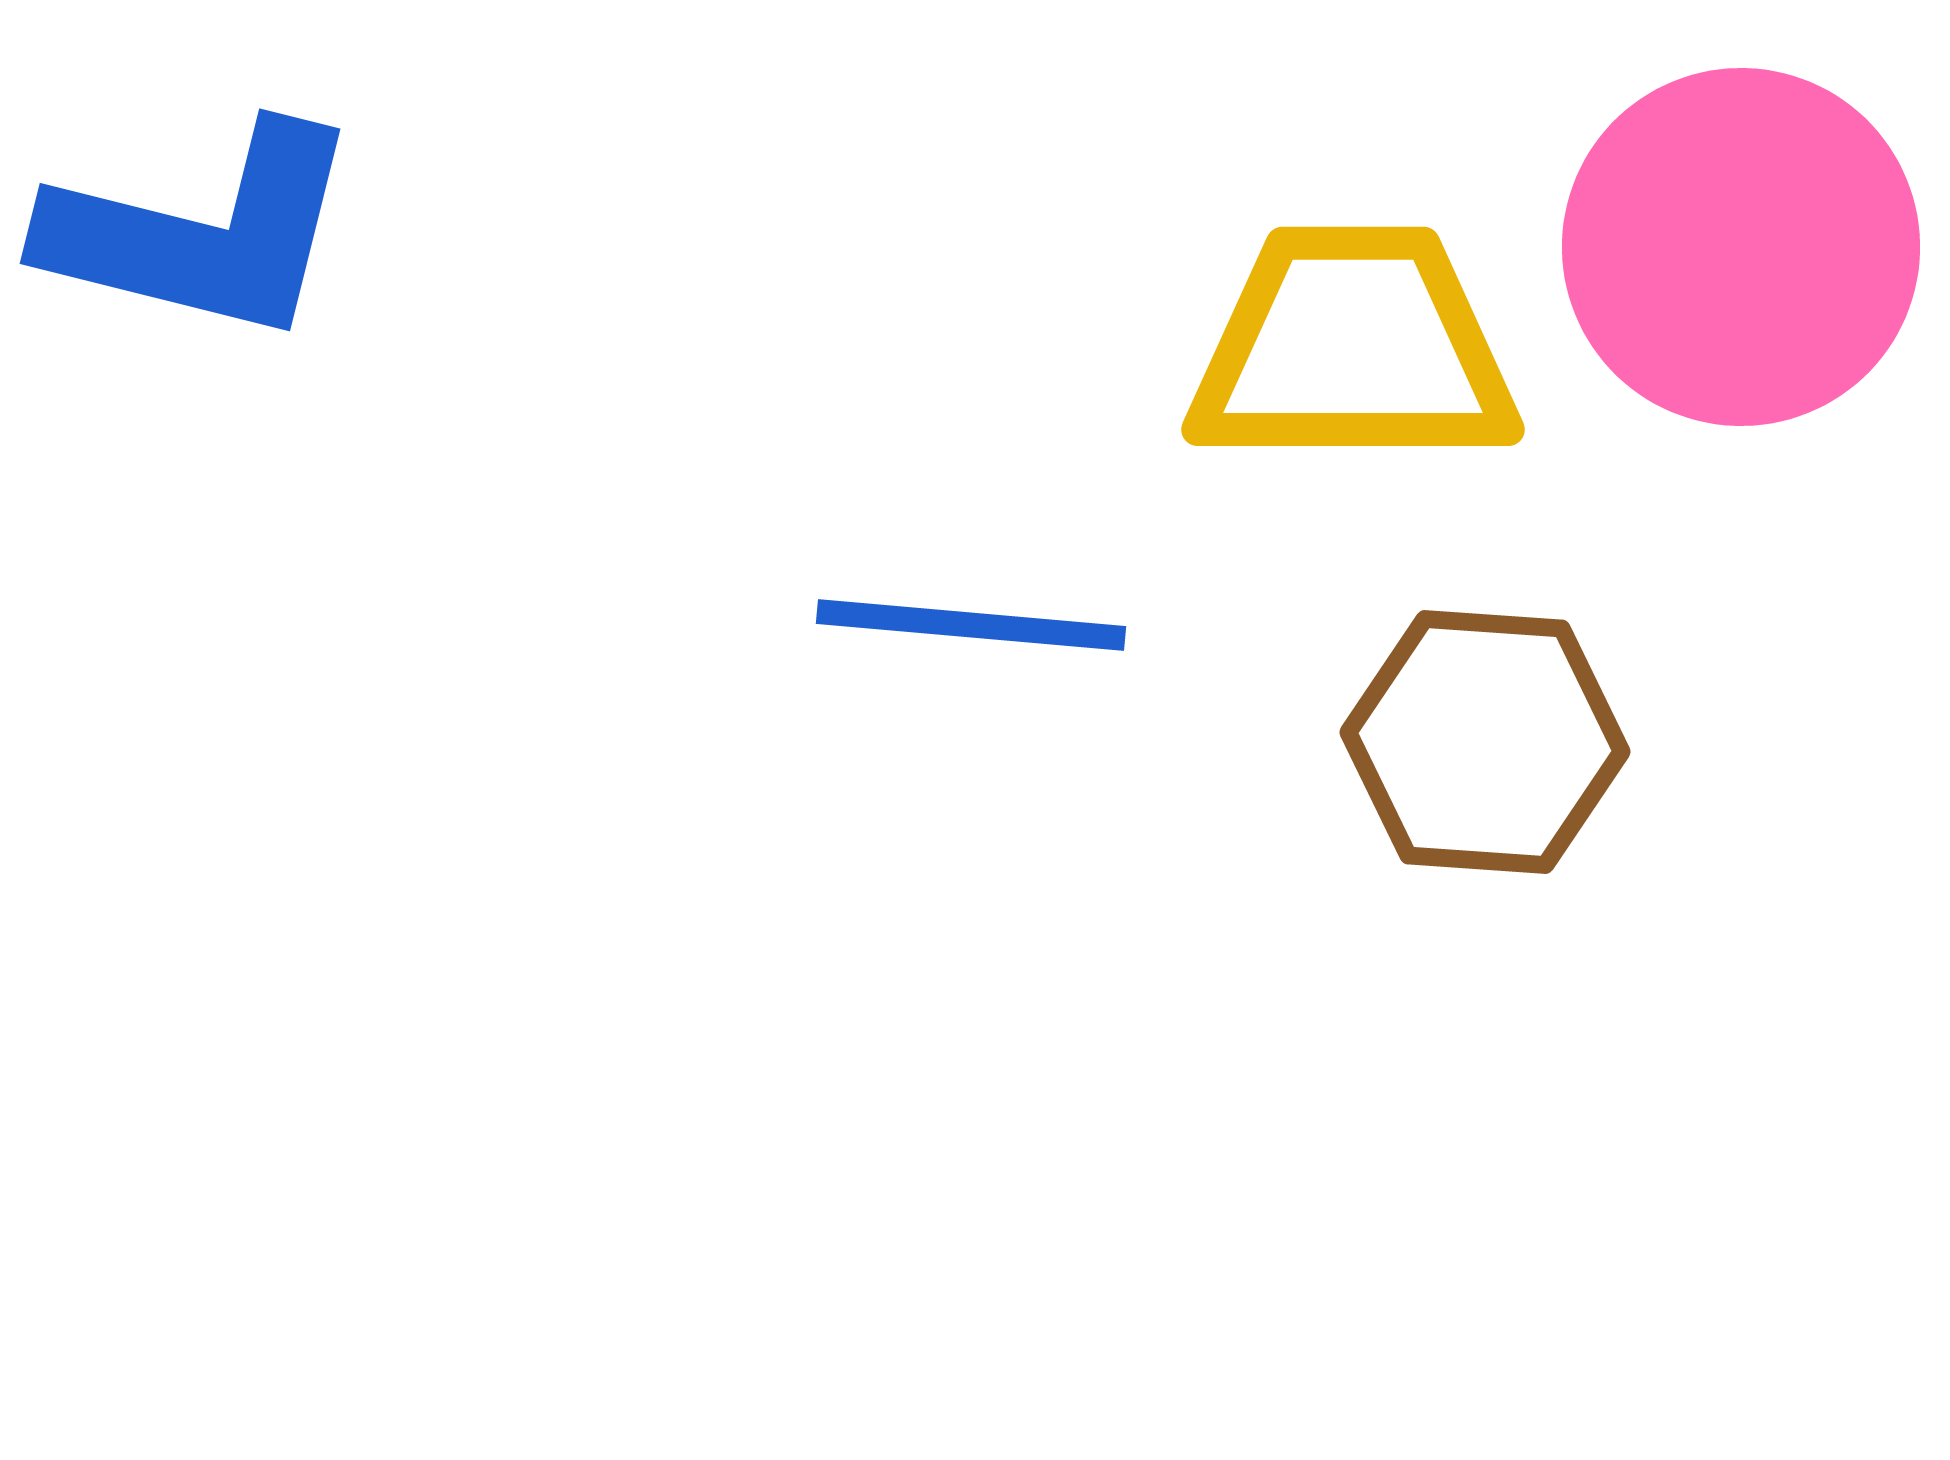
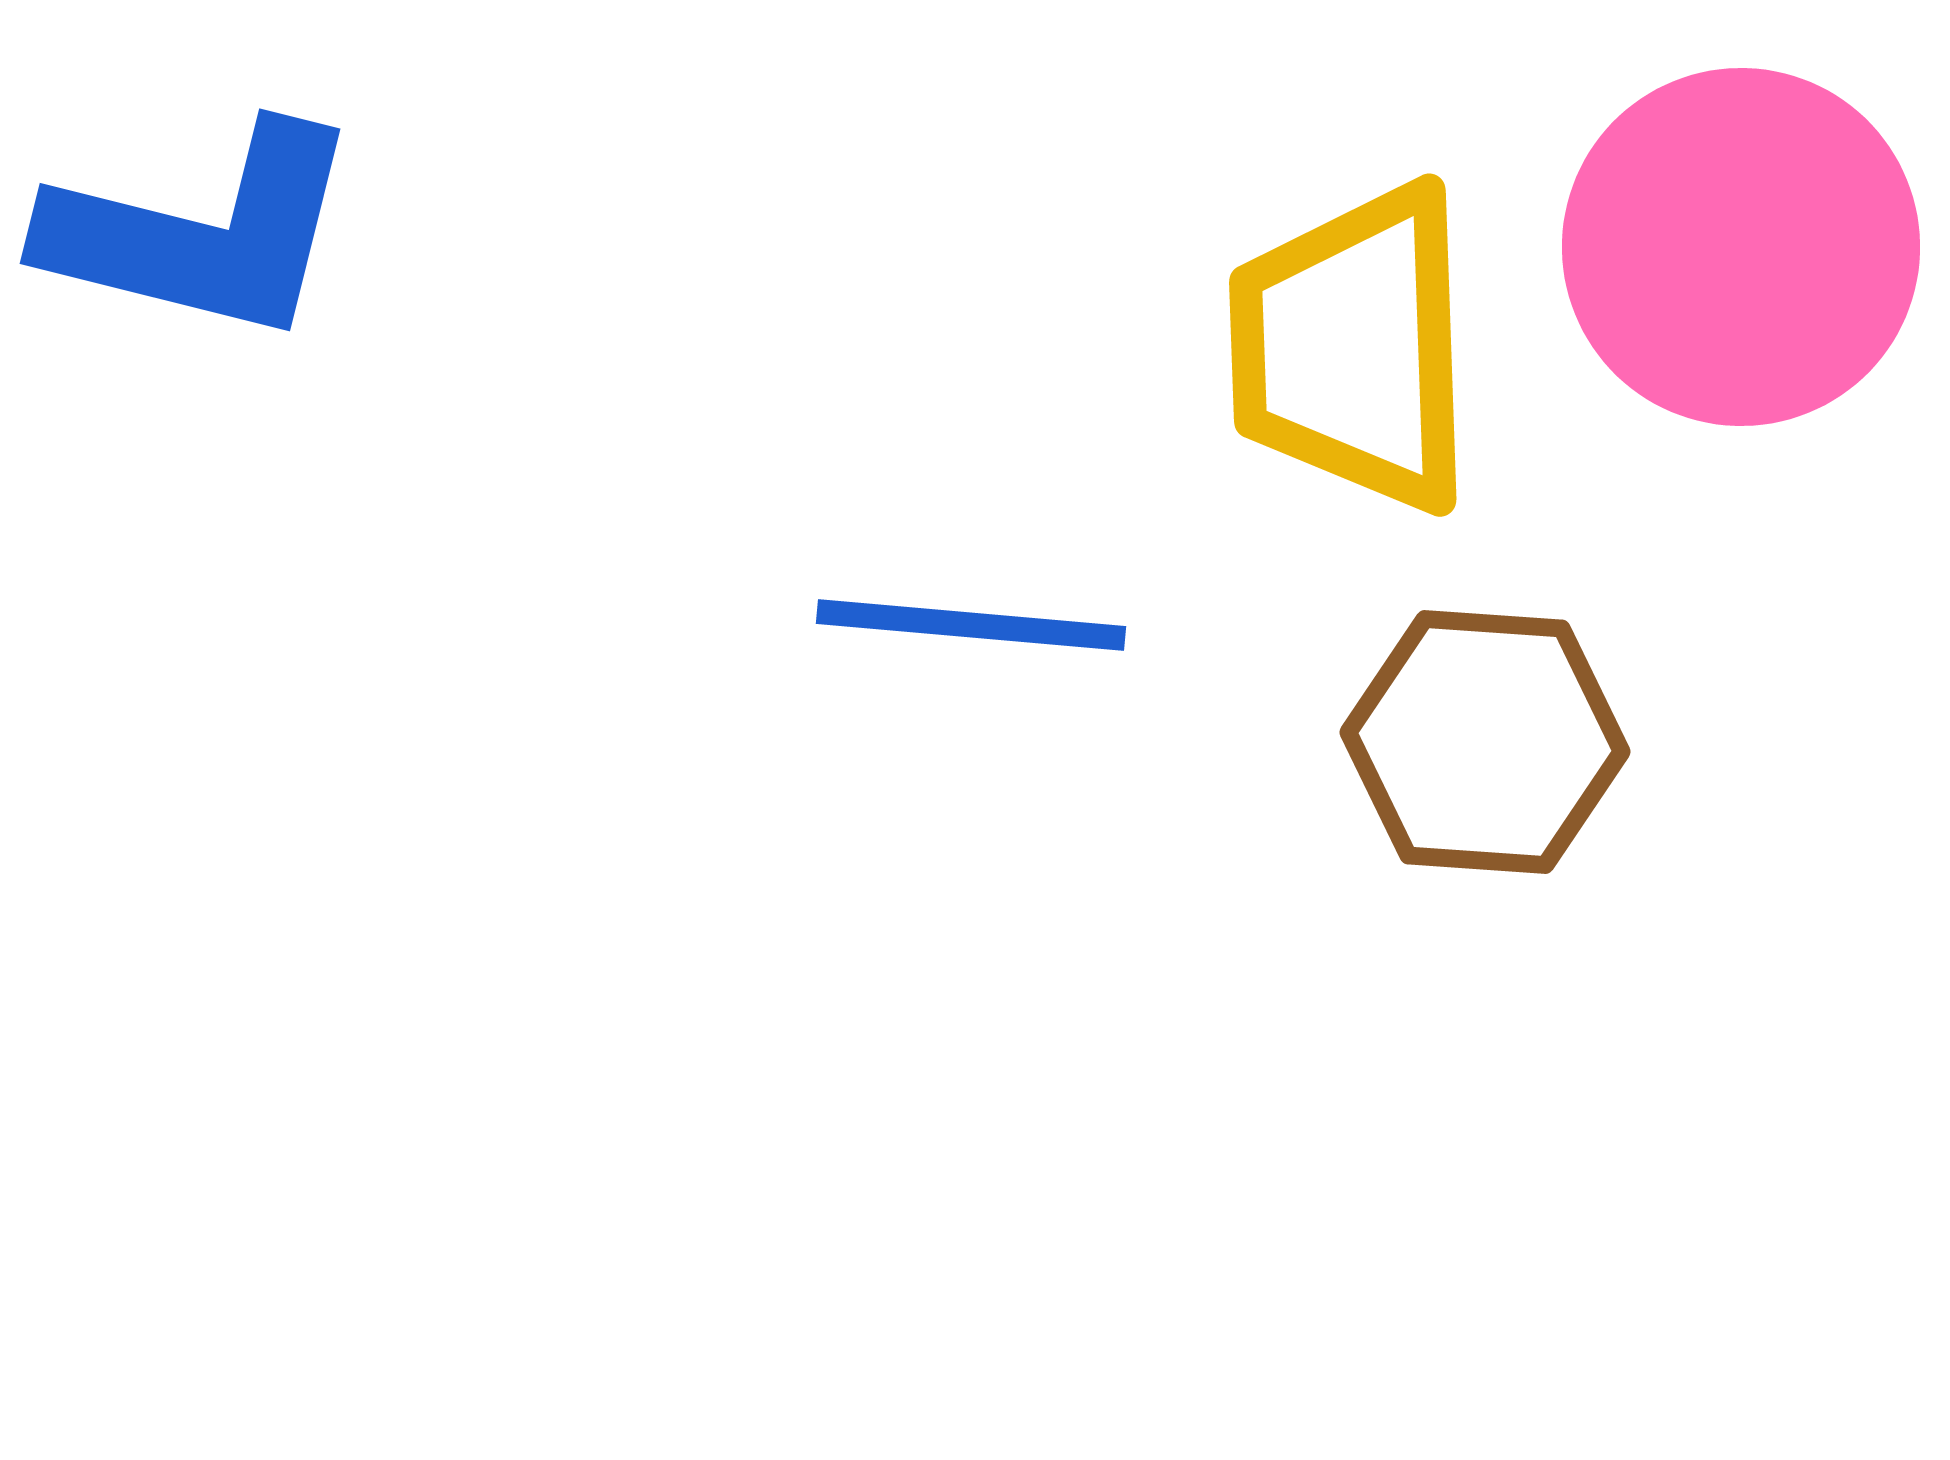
yellow trapezoid: rotated 92 degrees counterclockwise
